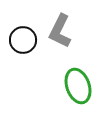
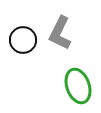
gray L-shape: moved 2 px down
